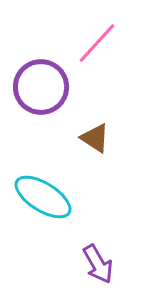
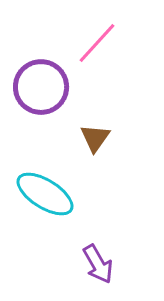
brown triangle: rotated 32 degrees clockwise
cyan ellipse: moved 2 px right, 3 px up
